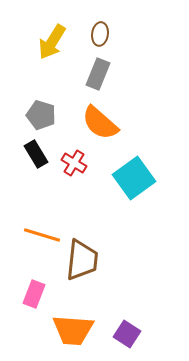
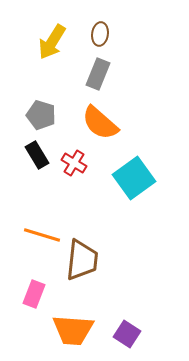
black rectangle: moved 1 px right, 1 px down
